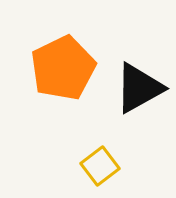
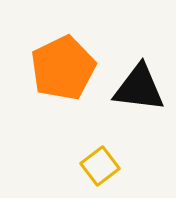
black triangle: rotated 36 degrees clockwise
